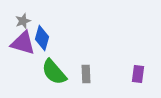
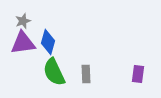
blue diamond: moved 6 px right, 4 px down
purple triangle: rotated 24 degrees counterclockwise
green semicircle: rotated 16 degrees clockwise
